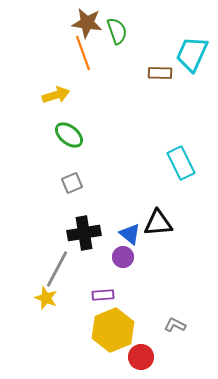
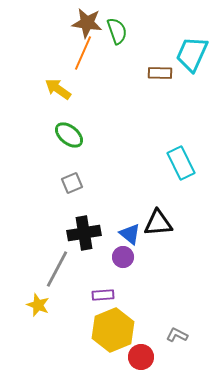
orange line: rotated 44 degrees clockwise
yellow arrow: moved 2 px right, 6 px up; rotated 128 degrees counterclockwise
yellow star: moved 8 px left, 7 px down
gray L-shape: moved 2 px right, 10 px down
